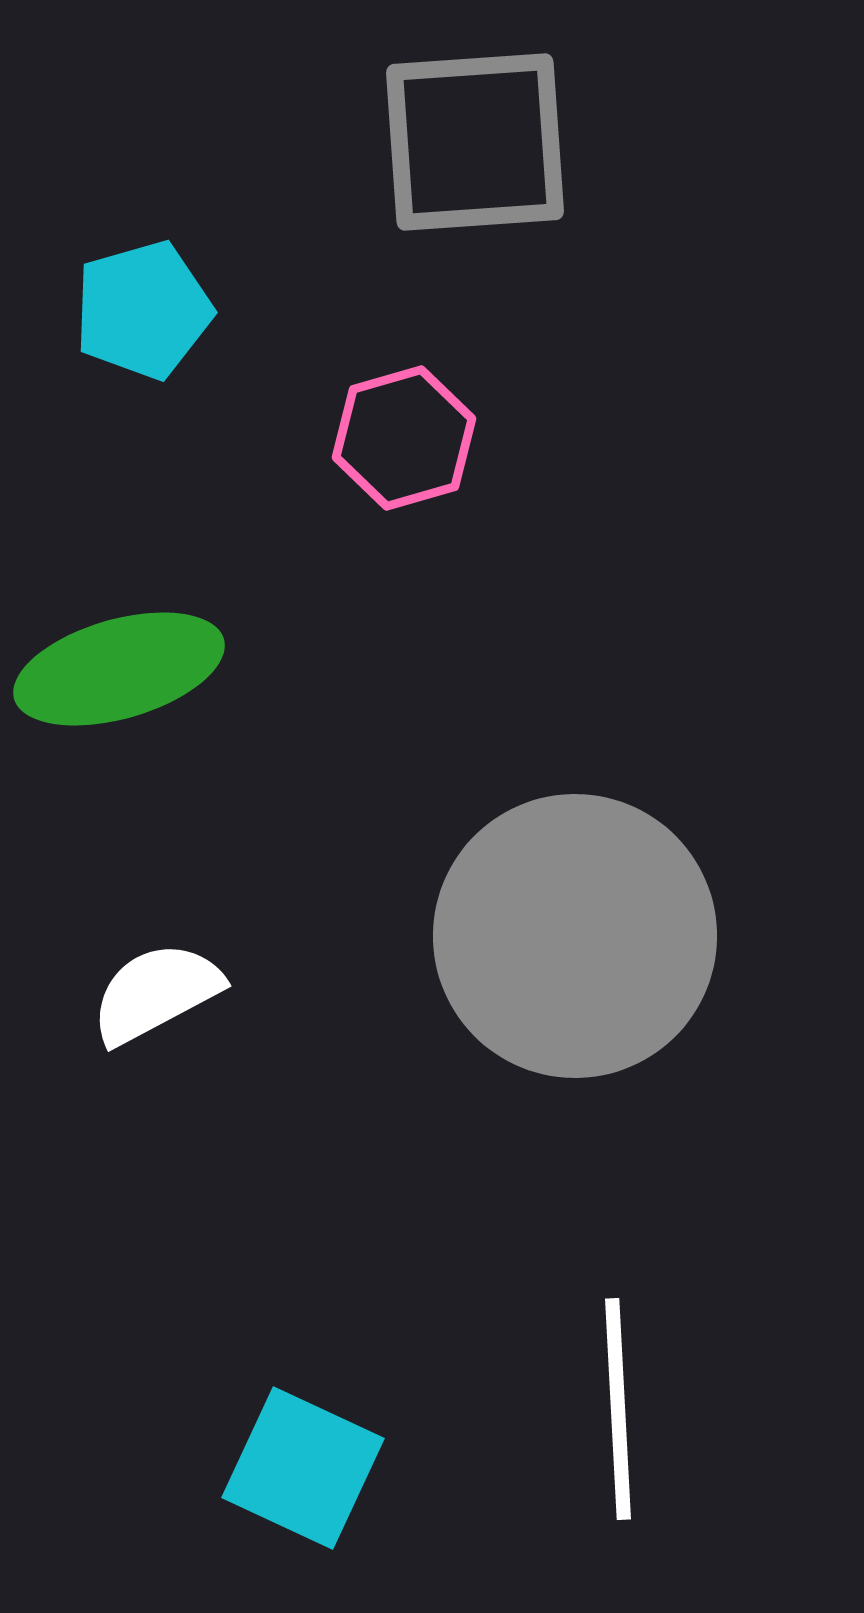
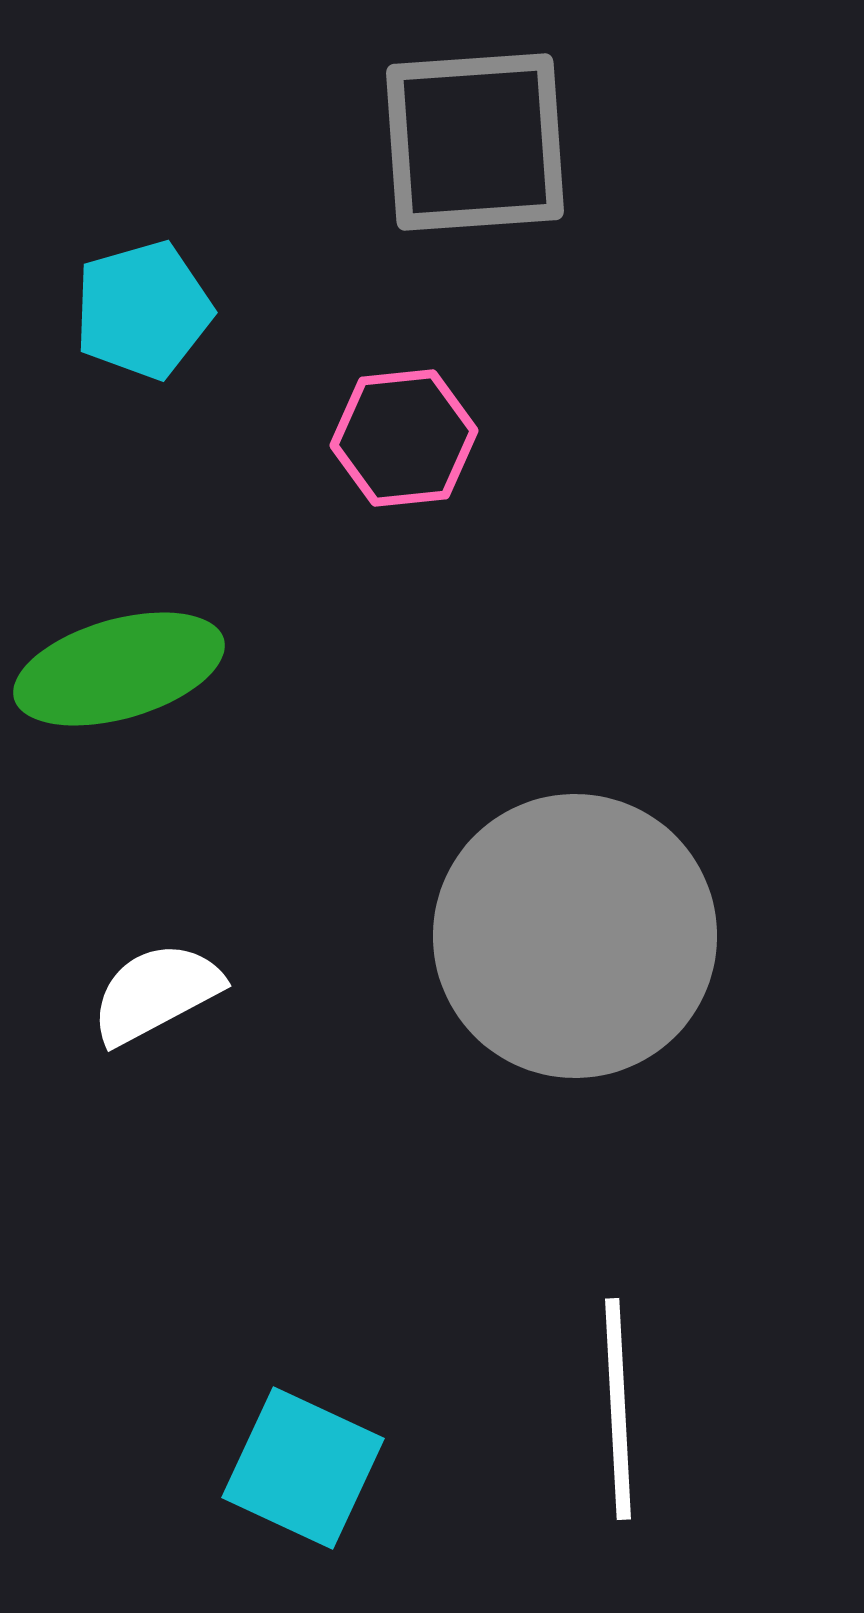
pink hexagon: rotated 10 degrees clockwise
